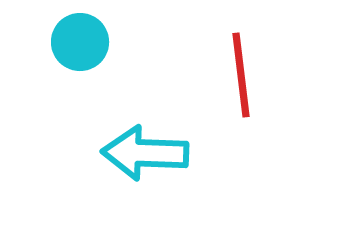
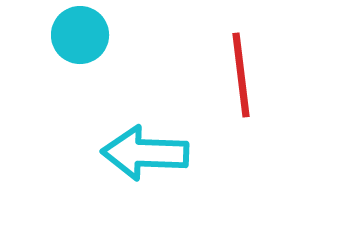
cyan circle: moved 7 px up
